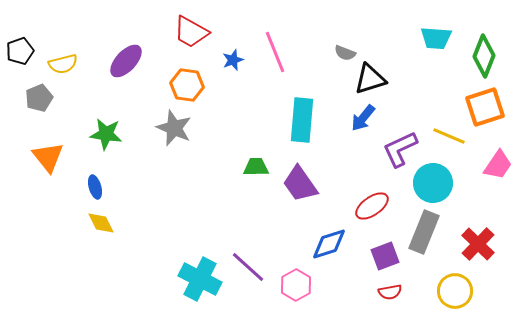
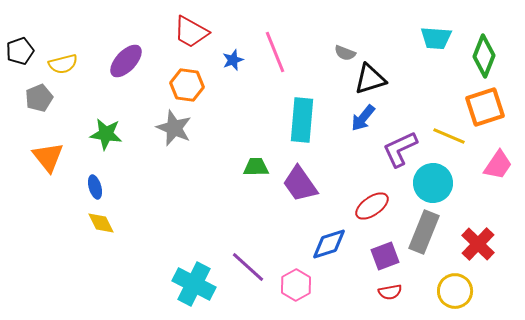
cyan cross: moved 6 px left, 5 px down
